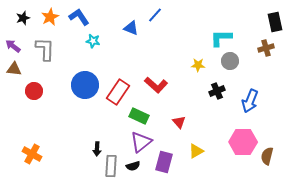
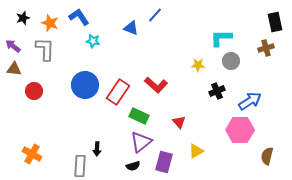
orange star: moved 6 px down; rotated 24 degrees counterclockwise
gray circle: moved 1 px right
blue arrow: rotated 145 degrees counterclockwise
pink hexagon: moved 3 px left, 12 px up
gray rectangle: moved 31 px left
